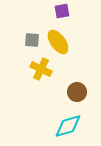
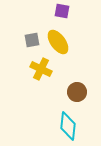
purple square: rotated 21 degrees clockwise
gray square: rotated 14 degrees counterclockwise
cyan diamond: rotated 68 degrees counterclockwise
